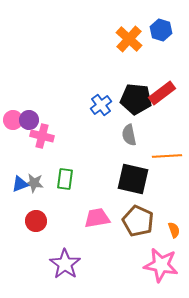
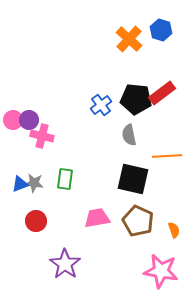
pink star: moved 6 px down
